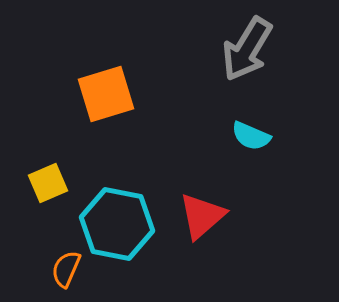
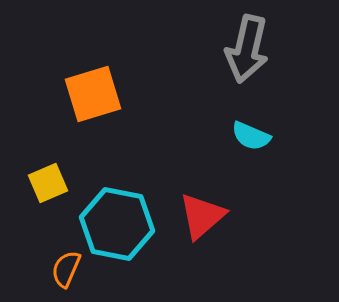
gray arrow: rotated 18 degrees counterclockwise
orange square: moved 13 px left
